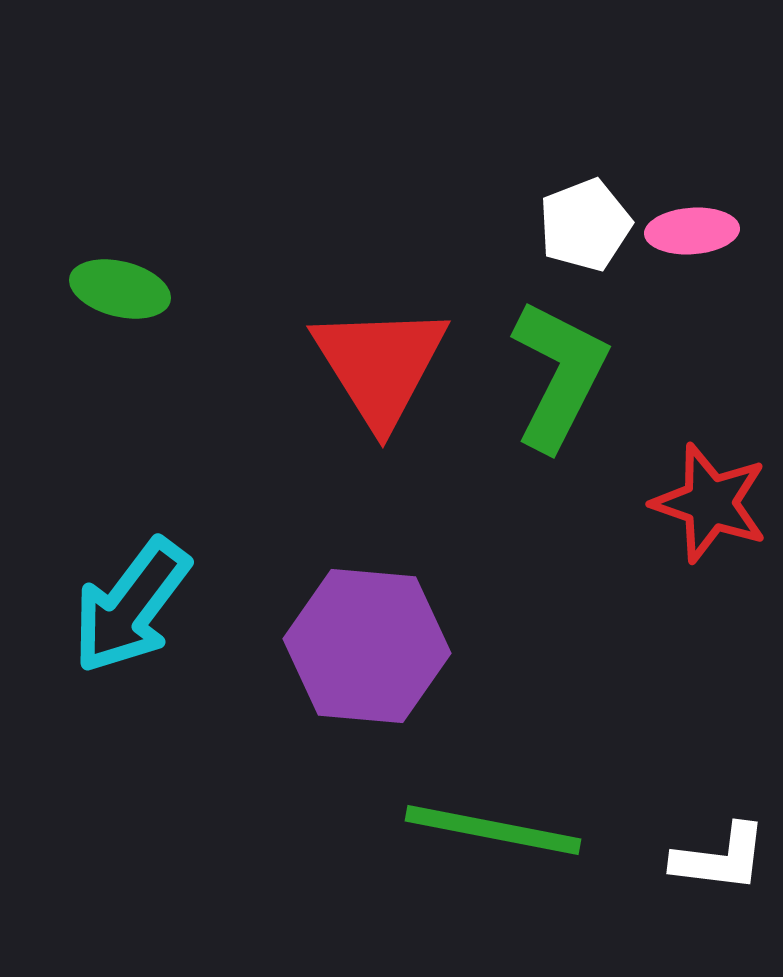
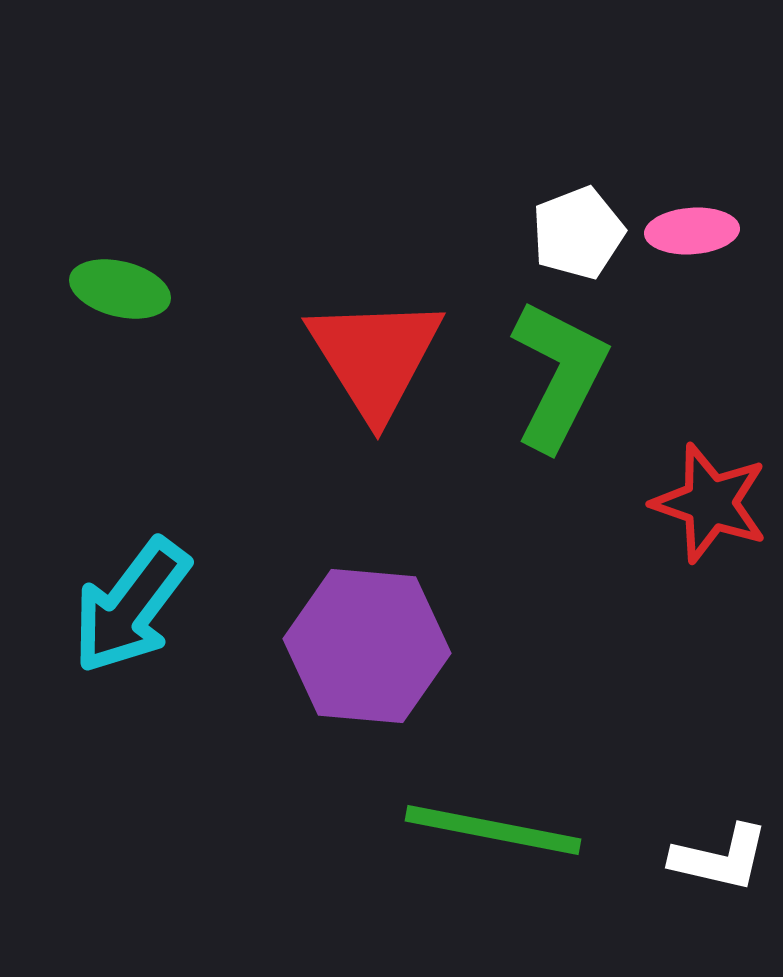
white pentagon: moved 7 px left, 8 px down
red triangle: moved 5 px left, 8 px up
white L-shape: rotated 6 degrees clockwise
